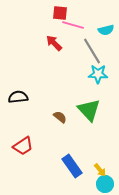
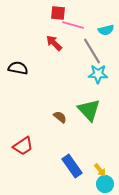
red square: moved 2 px left
black semicircle: moved 29 px up; rotated 18 degrees clockwise
